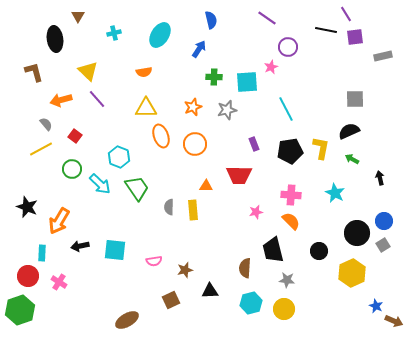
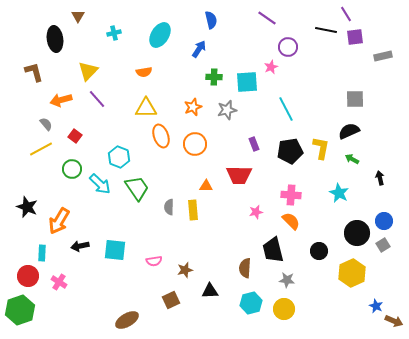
yellow triangle at (88, 71): rotated 30 degrees clockwise
cyan star at (335, 193): moved 4 px right
